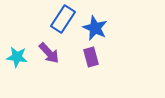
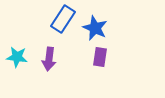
purple arrow: moved 6 px down; rotated 50 degrees clockwise
purple rectangle: moved 9 px right; rotated 24 degrees clockwise
